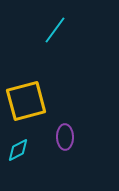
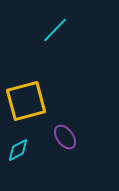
cyan line: rotated 8 degrees clockwise
purple ellipse: rotated 35 degrees counterclockwise
